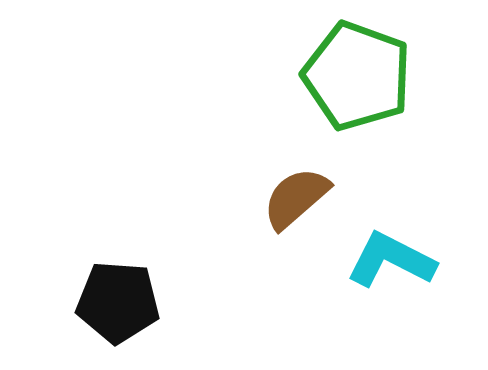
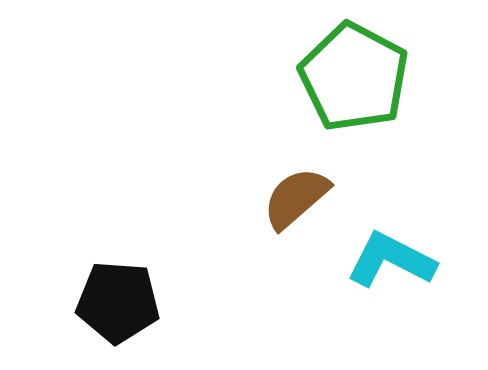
green pentagon: moved 3 px left, 1 px down; rotated 8 degrees clockwise
